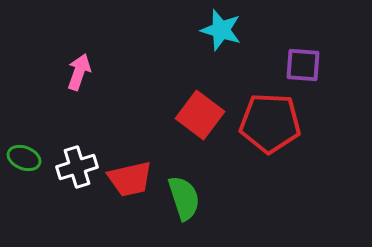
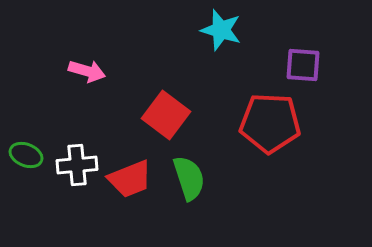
pink arrow: moved 8 px right, 1 px up; rotated 87 degrees clockwise
red square: moved 34 px left
green ellipse: moved 2 px right, 3 px up
white cross: moved 2 px up; rotated 12 degrees clockwise
red trapezoid: rotated 9 degrees counterclockwise
green semicircle: moved 5 px right, 20 px up
